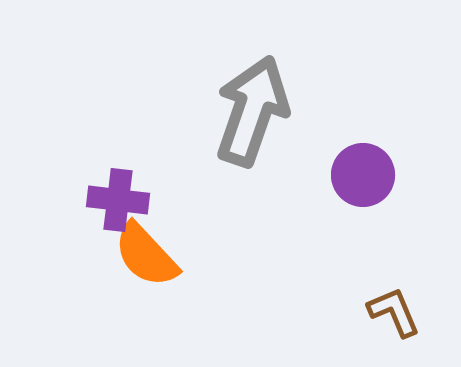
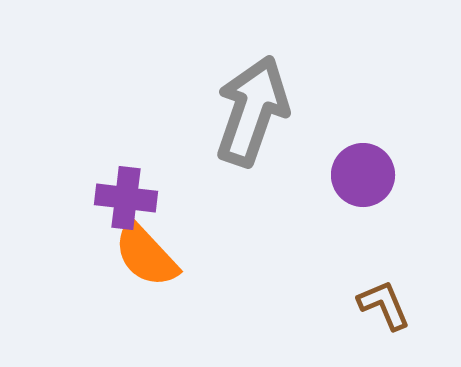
purple cross: moved 8 px right, 2 px up
brown L-shape: moved 10 px left, 7 px up
